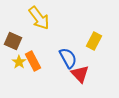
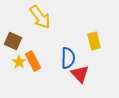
yellow arrow: moved 1 px right, 1 px up
yellow rectangle: rotated 42 degrees counterclockwise
blue semicircle: rotated 30 degrees clockwise
